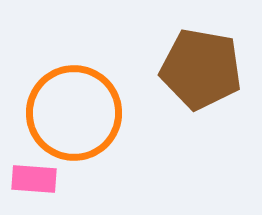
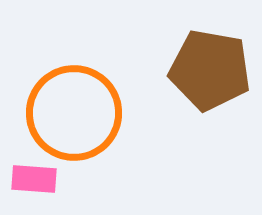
brown pentagon: moved 9 px right, 1 px down
